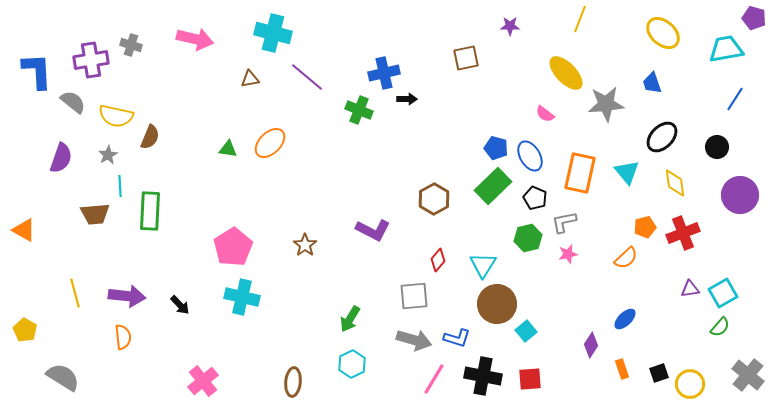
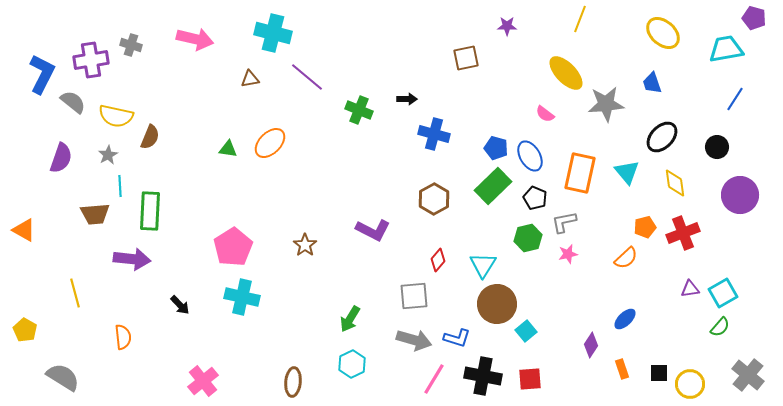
purple star at (510, 26): moved 3 px left
blue L-shape at (37, 71): moved 5 px right, 3 px down; rotated 30 degrees clockwise
blue cross at (384, 73): moved 50 px right, 61 px down; rotated 28 degrees clockwise
purple arrow at (127, 296): moved 5 px right, 37 px up
black square at (659, 373): rotated 18 degrees clockwise
